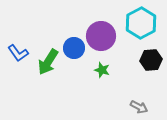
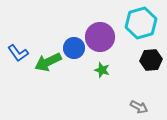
cyan hexagon: rotated 12 degrees clockwise
purple circle: moved 1 px left, 1 px down
green arrow: rotated 32 degrees clockwise
